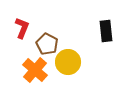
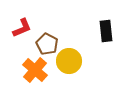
red L-shape: rotated 45 degrees clockwise
yellow circle: moved 1 px right, 1 px up
